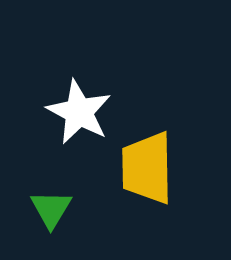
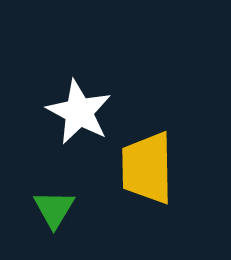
green triangle: moved 3 px right
